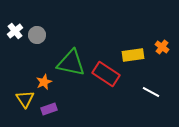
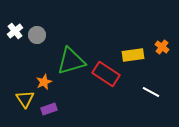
green triangle: moved 2 px up; rotated 28 degrees counterclockwise
